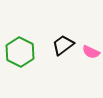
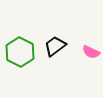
black trapezoid: moved 8 px left, 1 px down
